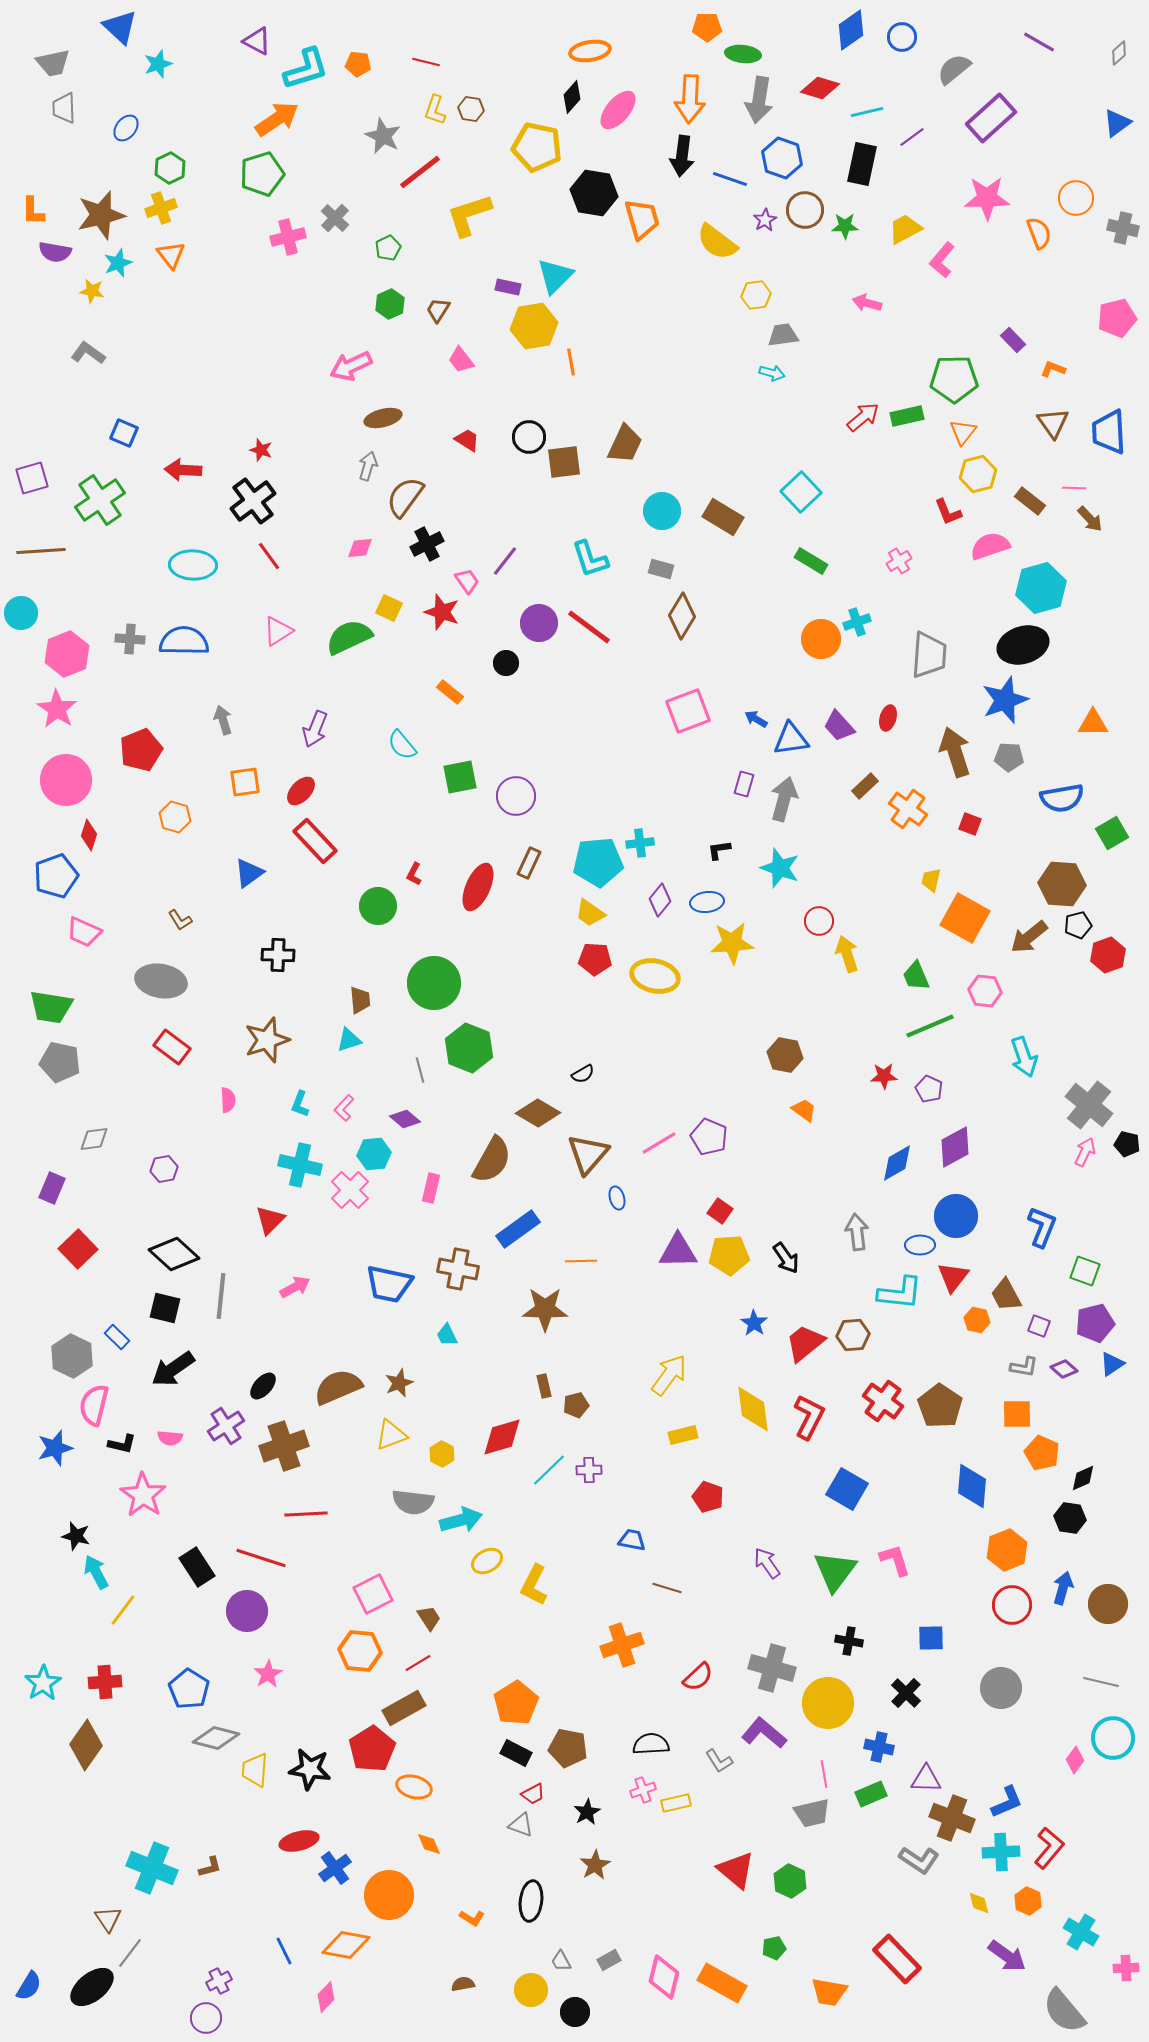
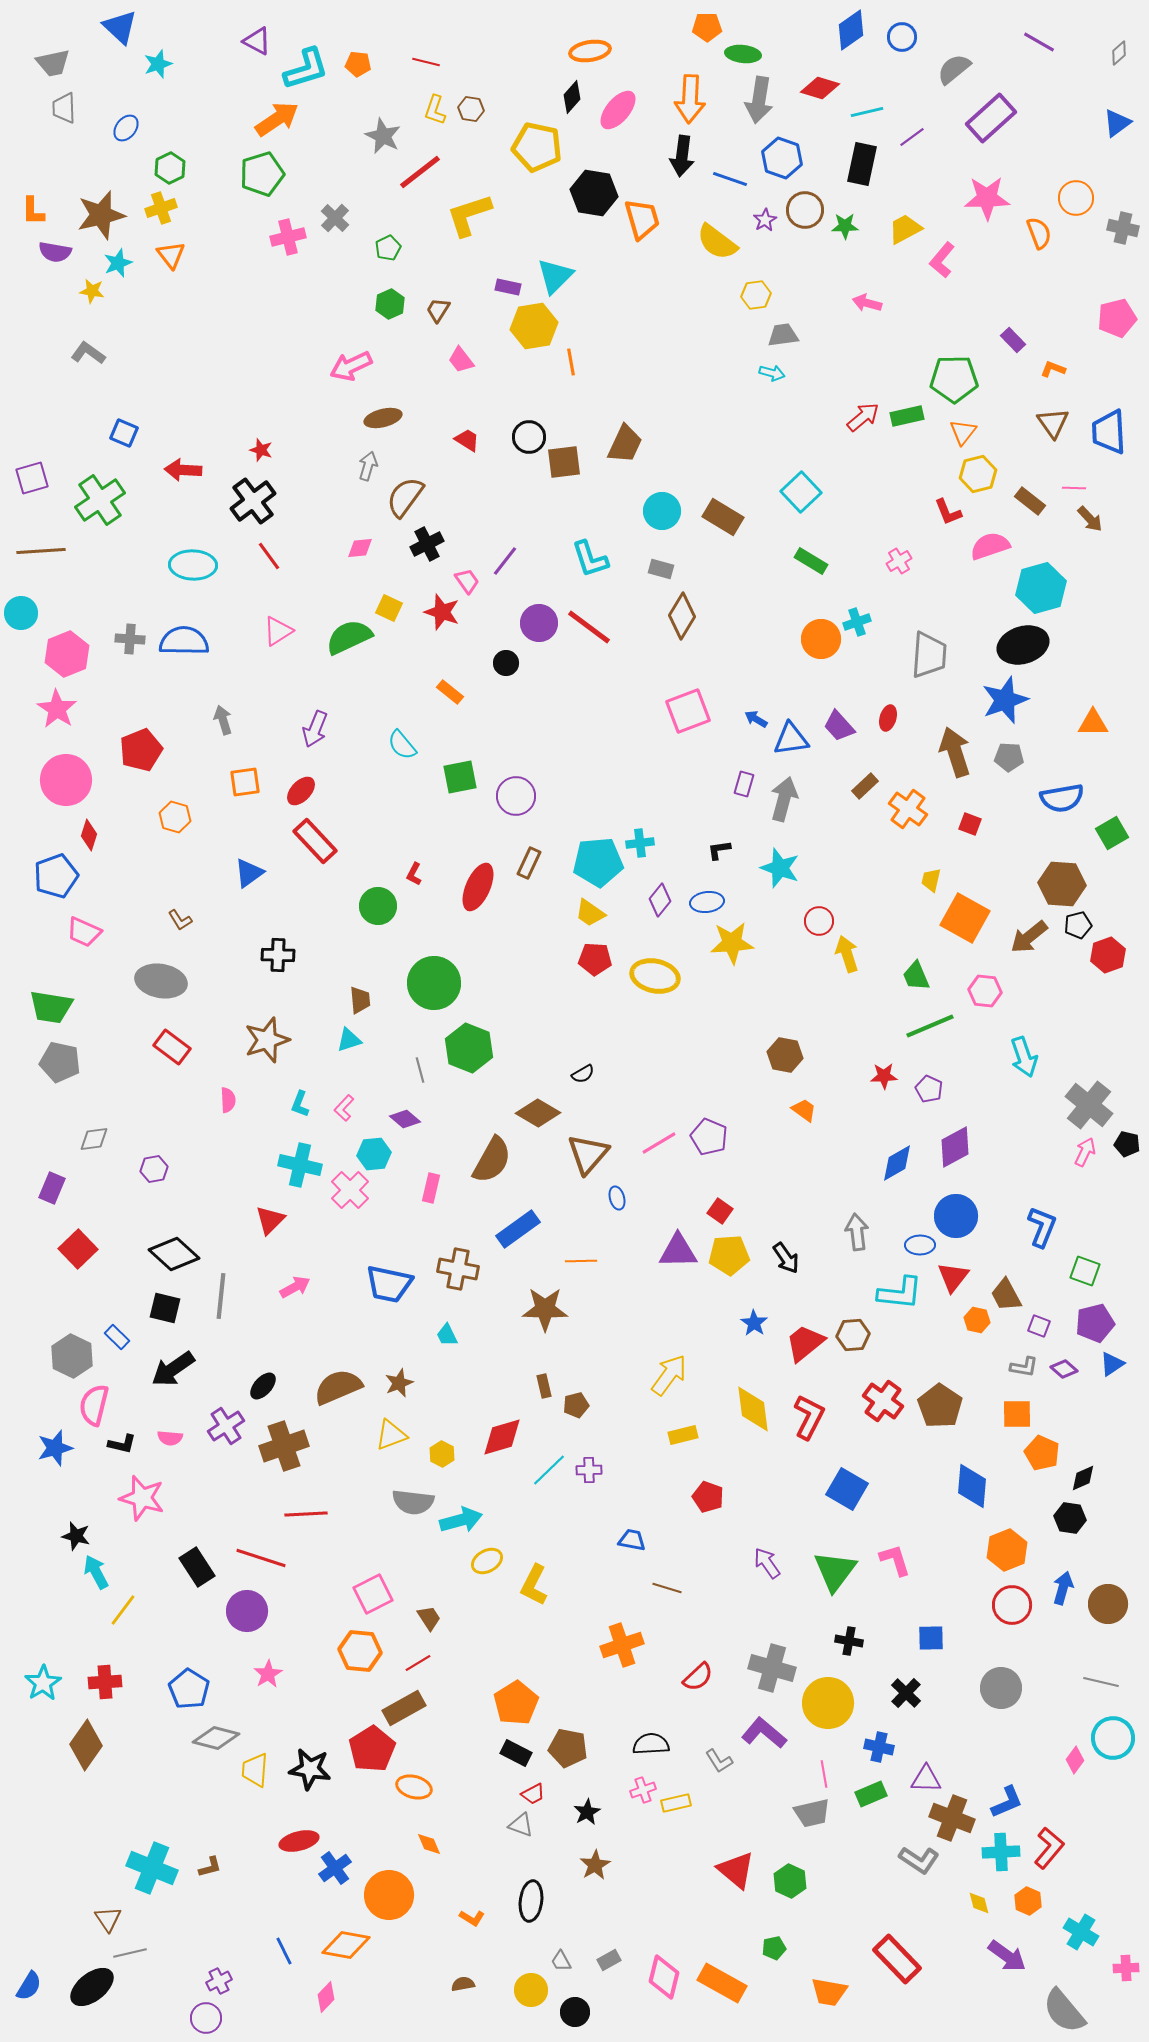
purple hexagon at (164, 1169): moved 10 px left
pink star at (143, 1495): moved 1 px left, 3 px down; rotated 18 degrees counterclockwise
gray line at (130, 1953): rotated 40 degrees clockwise
